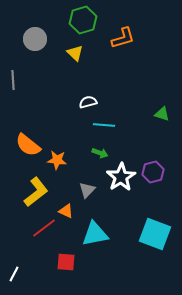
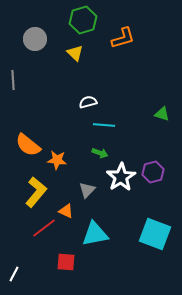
yellow L-shape: rotated 12 degrees counterclockwise
